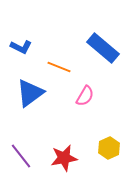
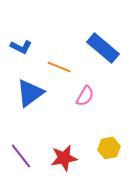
yellow hexagon: rotated 15 degrees clockwise
